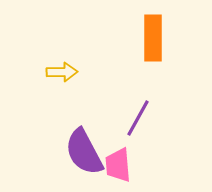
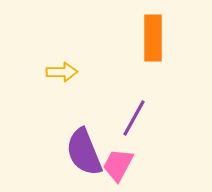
purple line: moved 4 px left
purple semicircle: rotated 6 degrees clockwise
pink trapezoid: rotated 33 degrees clockwise
